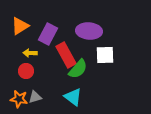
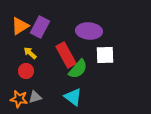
purple rectangle: moved 8 px left, 7 px up
yellow arrow: rotated 40 degrees clockwise
